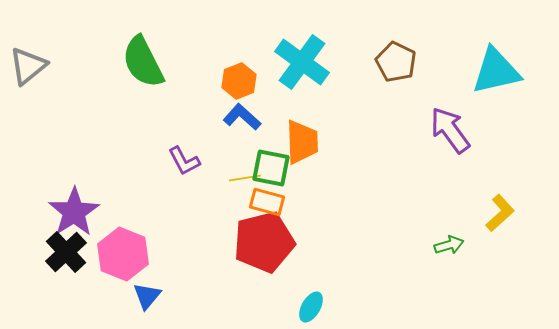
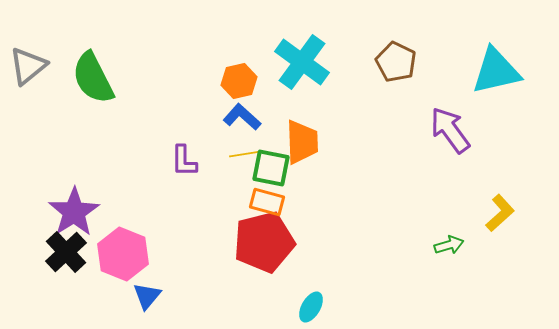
green semicircle: moved 50 px left, 16 px down
orange hexagon: rotated 8 degrees clockwise
purple L-shape: rotated 28 degrees clockwise
yellow line: moved 24 px up
